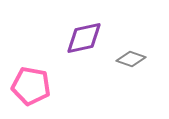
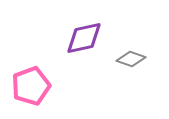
pink pentagon: rotated 30 degrees counterclockwise
